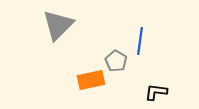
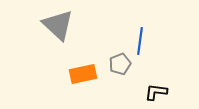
gray triangle: rotated 32 degrees counterclockwise
gray pentagon: moved 4 px right, 3 px down; rotated 20 degrees clockwise
orange rectangle: moved 8 px left, 6 px up
